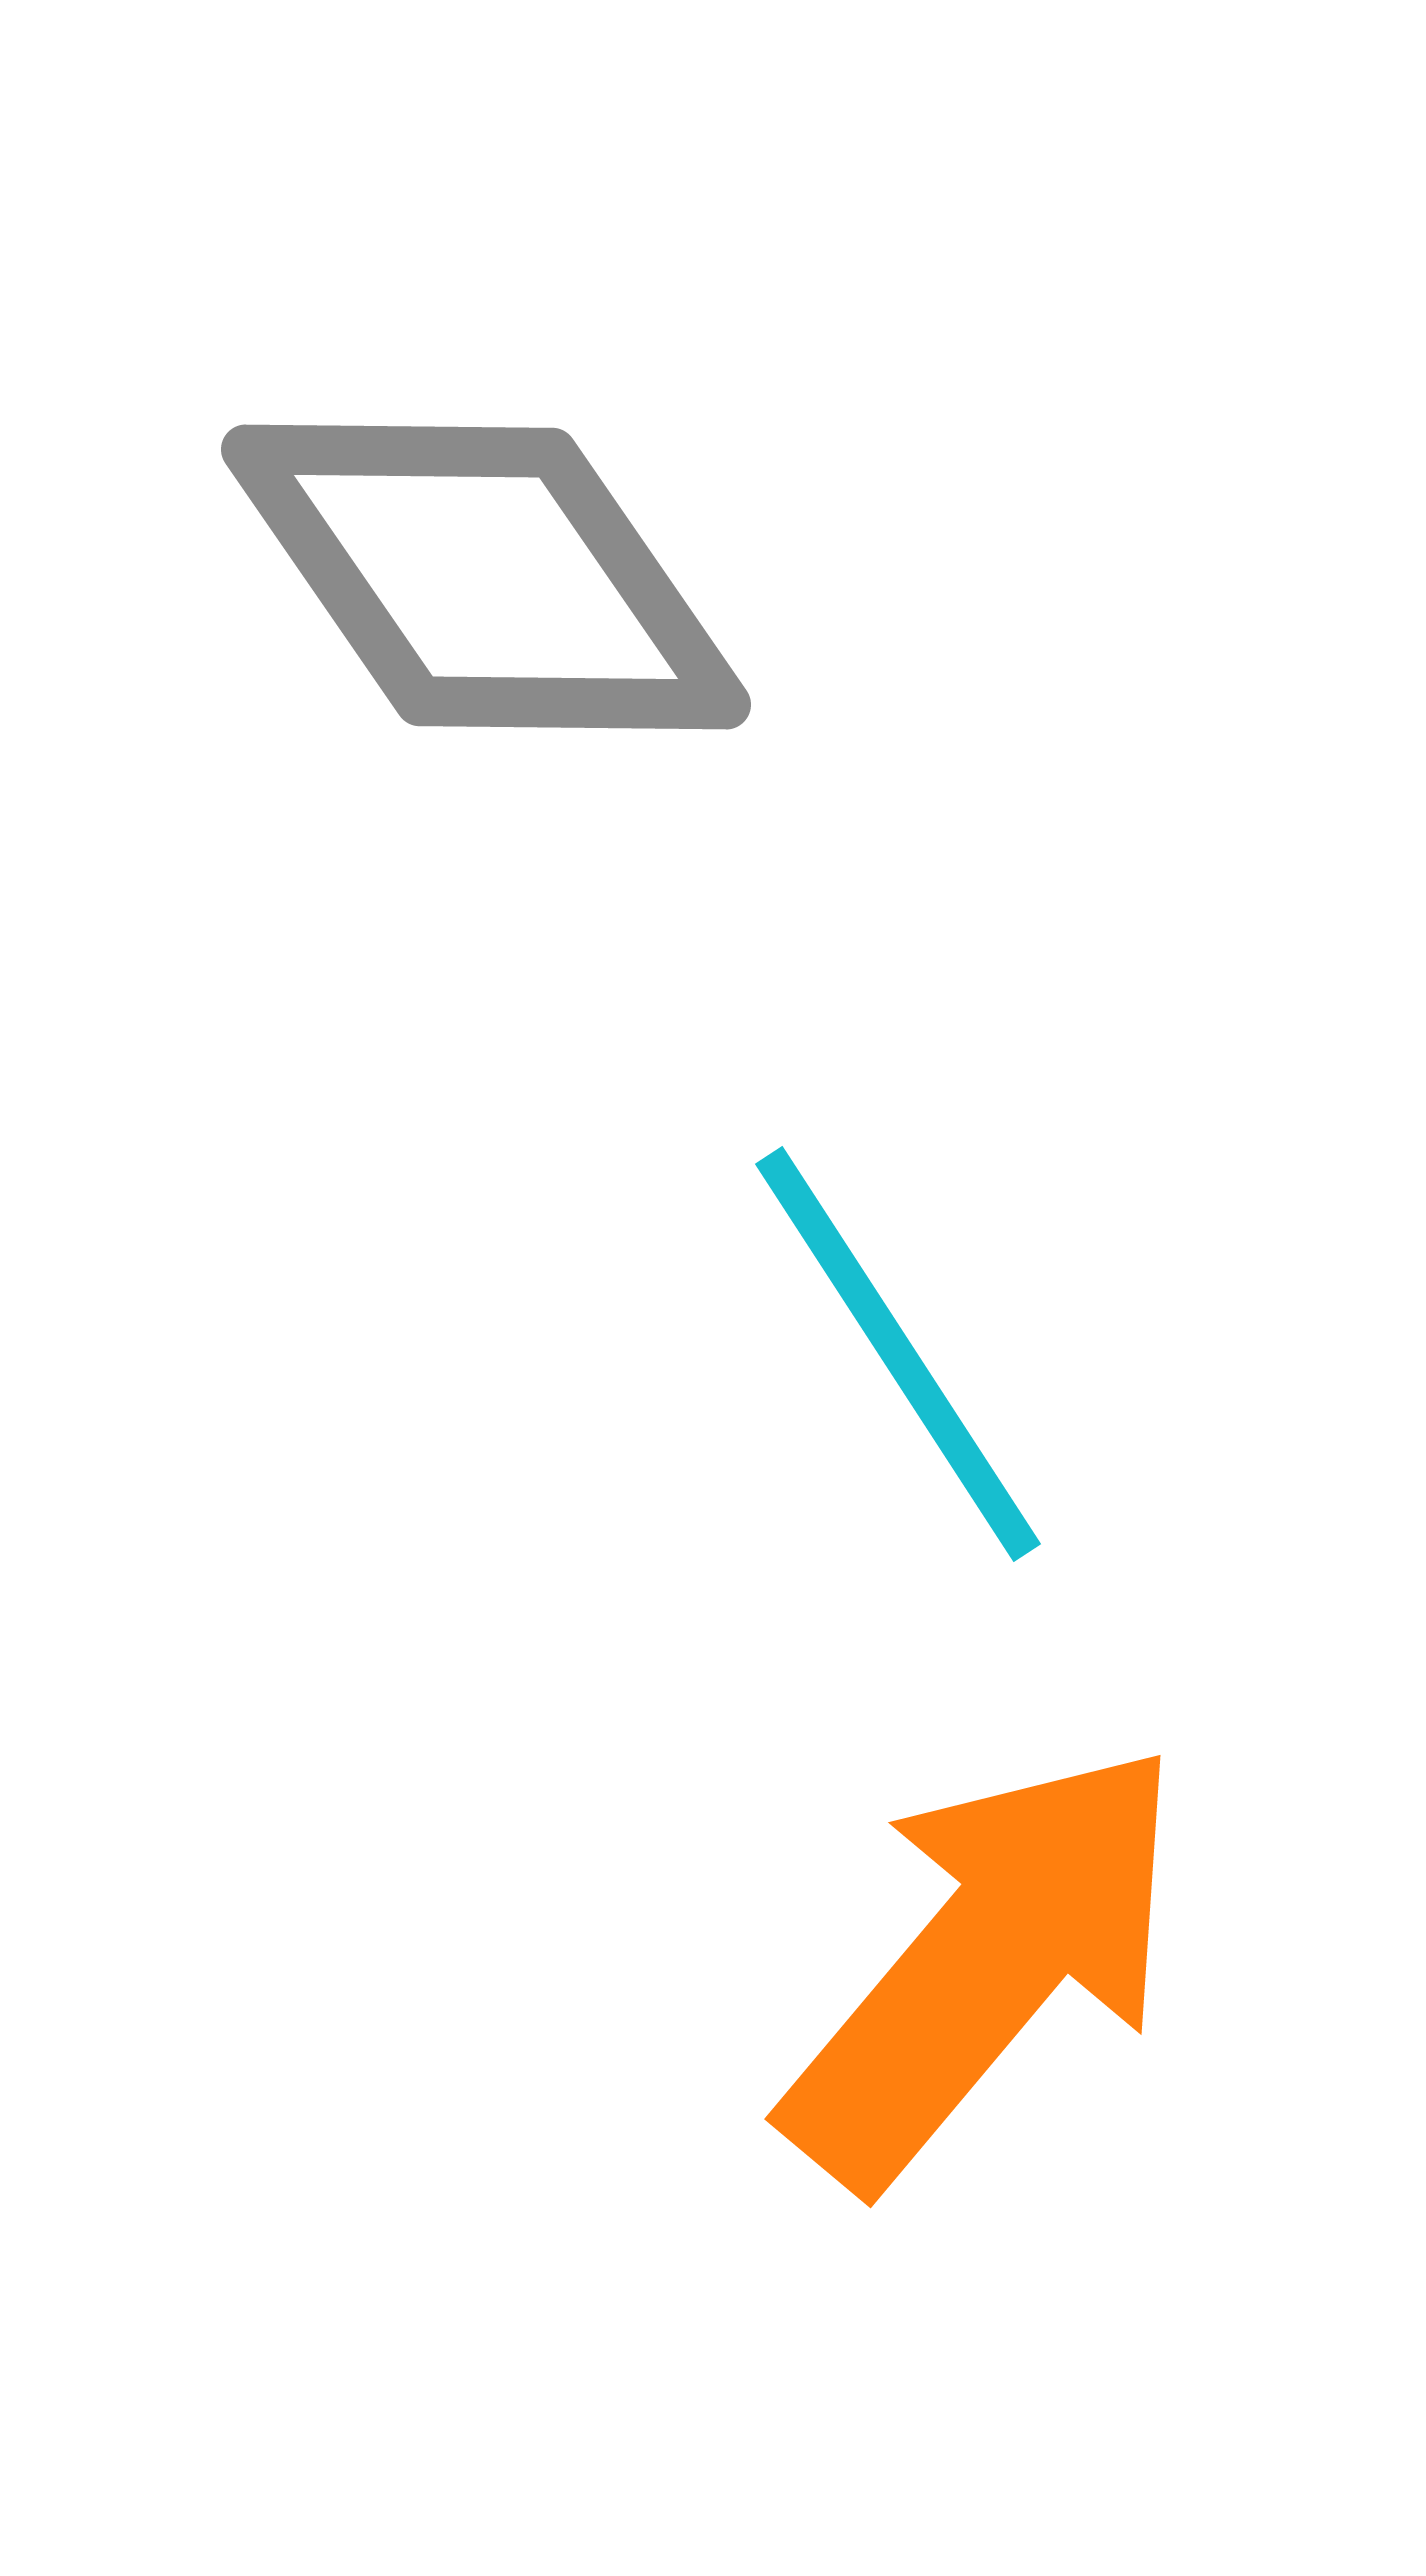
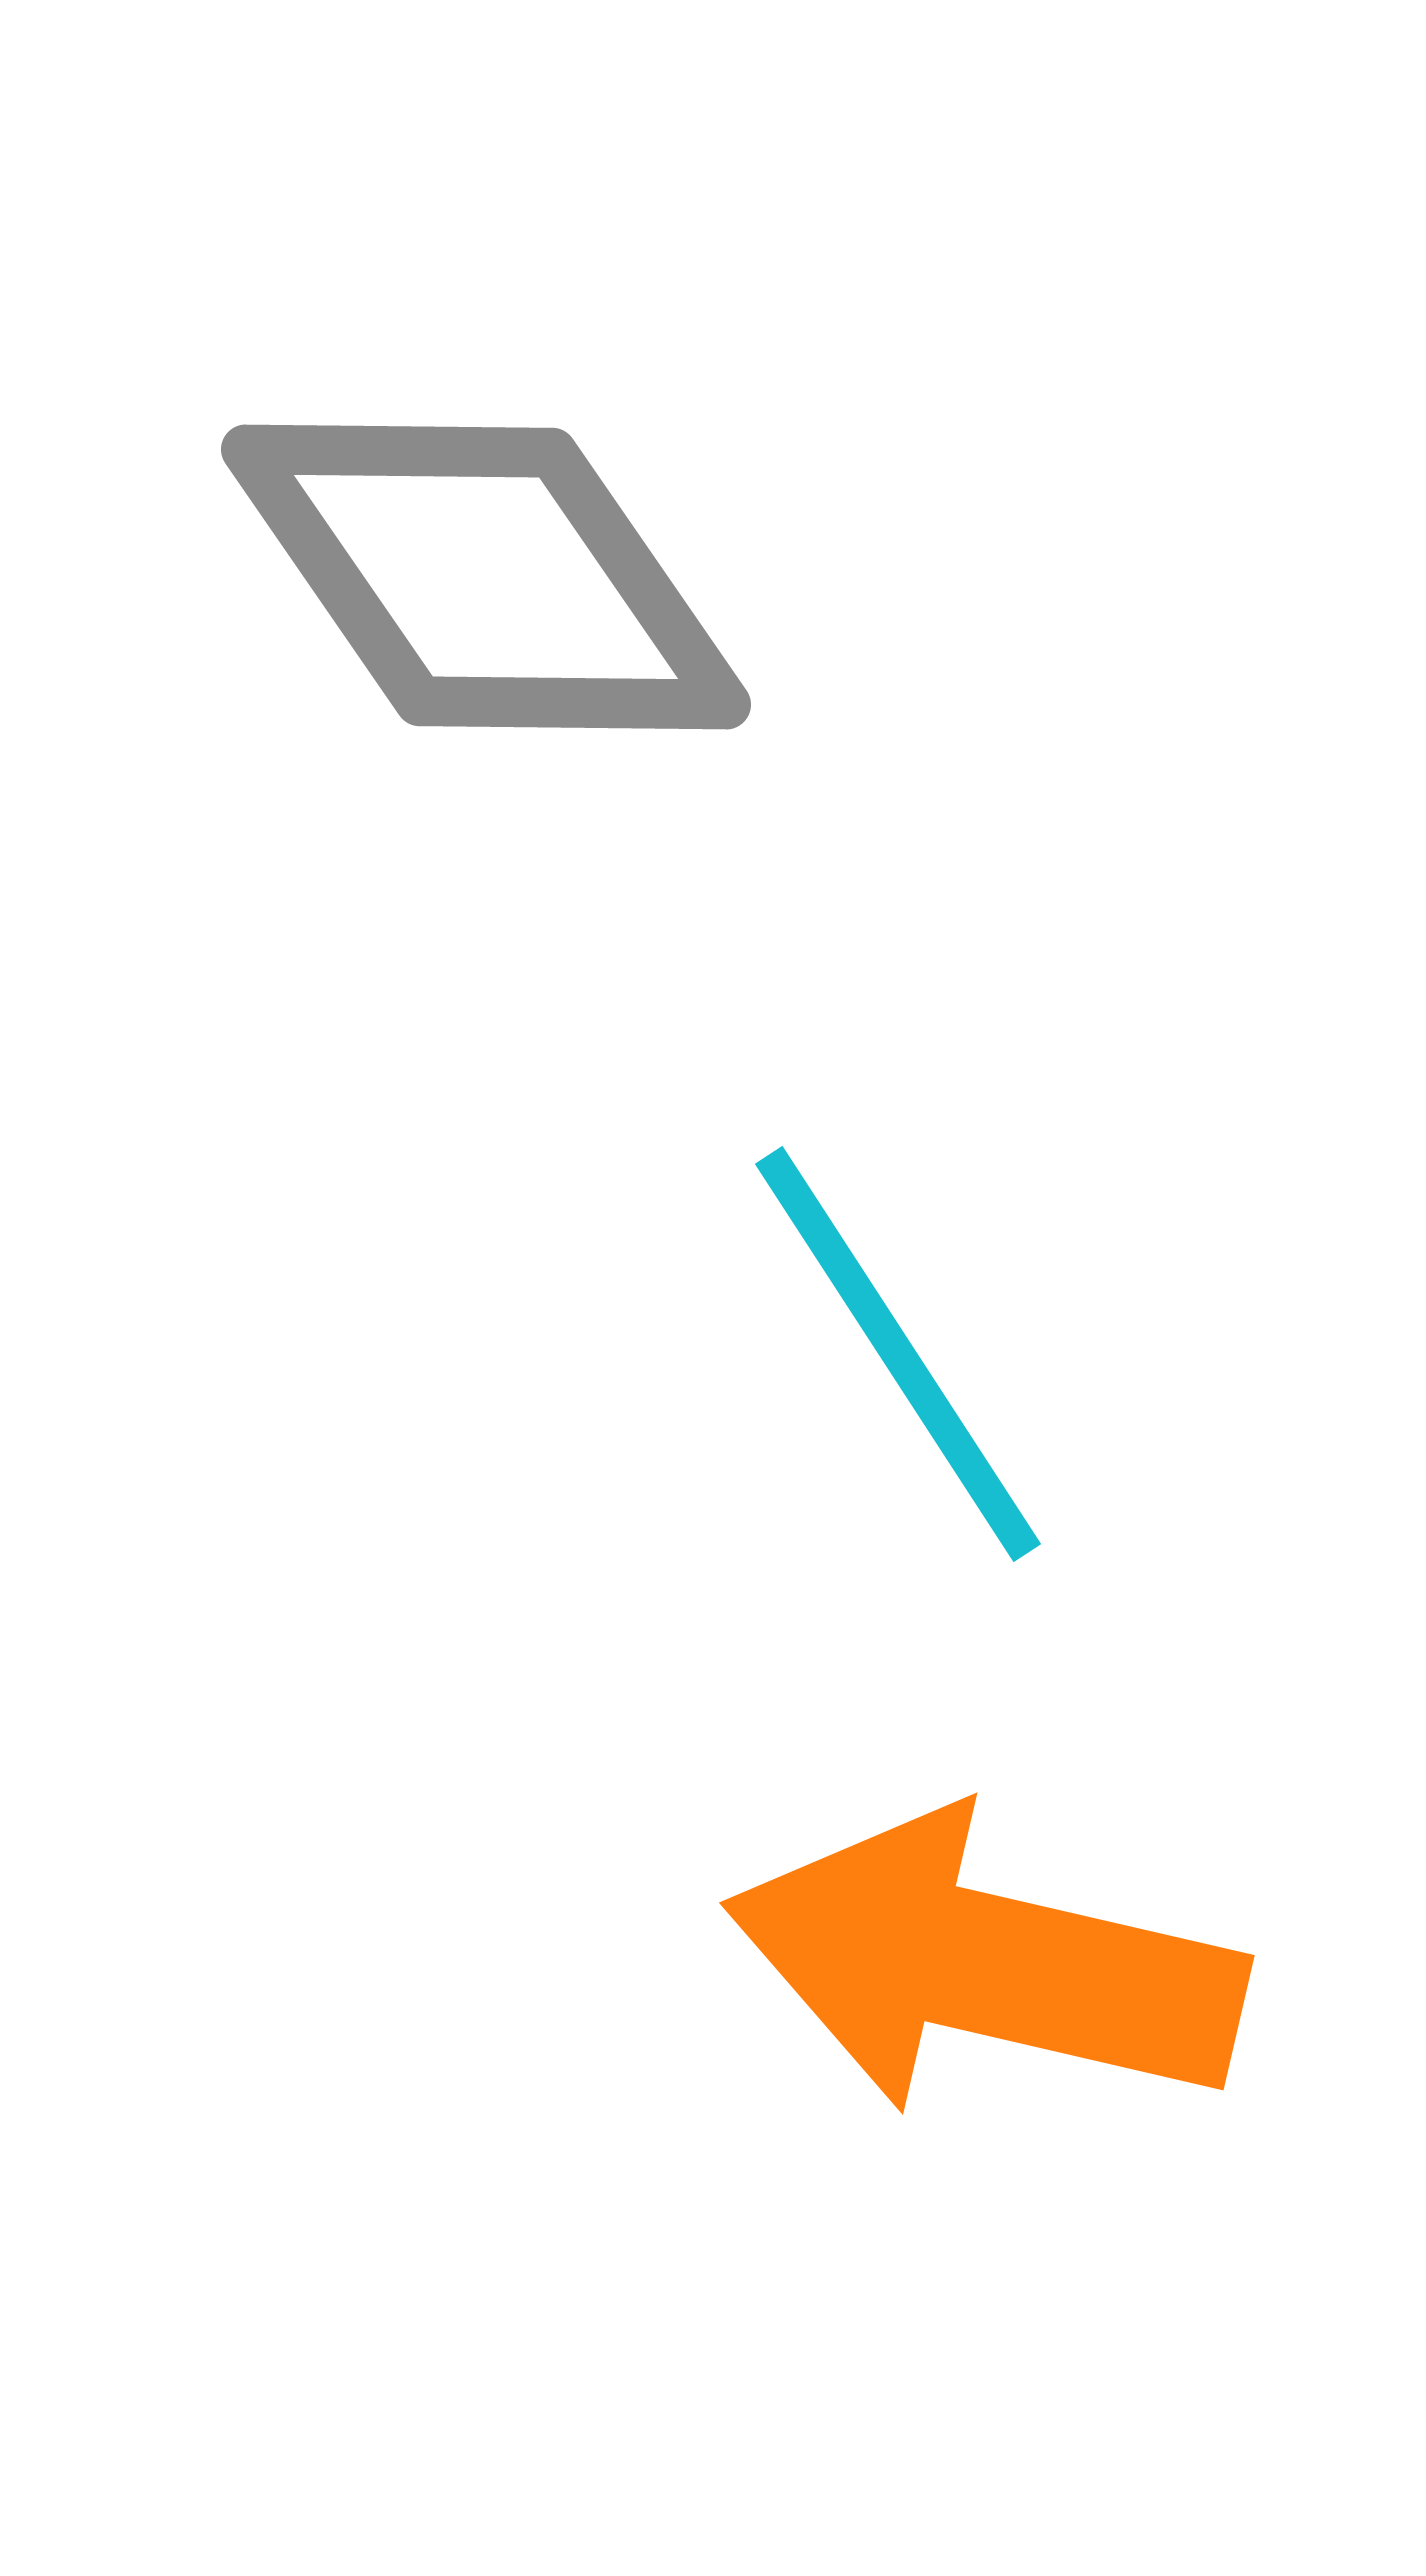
orange arrow: rotated 117 degrees counterclockwise
